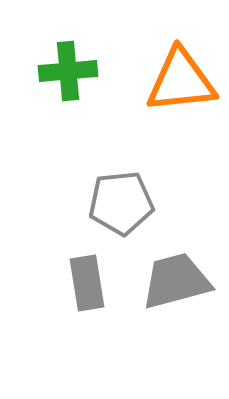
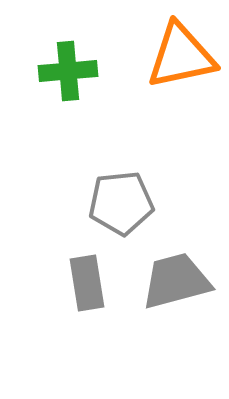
orange triangle: moved 25 px up; rotated 6 degrees counterclockwise
